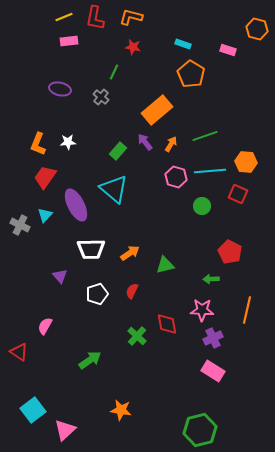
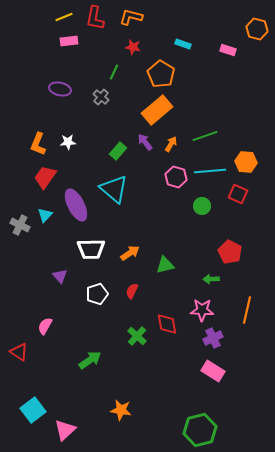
orange pentagon at (191, 74): moved 30 px left
